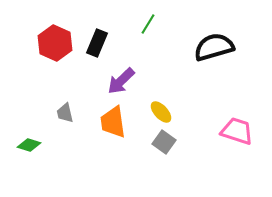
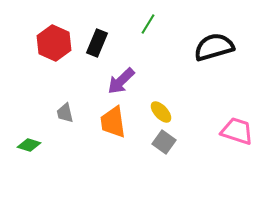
red hexagon: moved 1 px left
